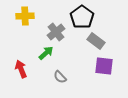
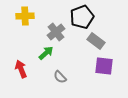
black pentagon: rotated 15 degrees clockwise
